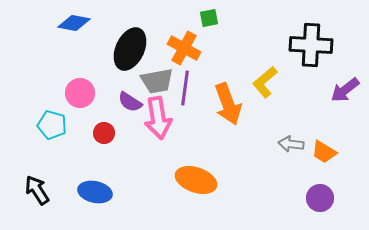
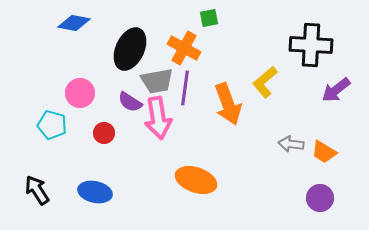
purple arrow: moved 9 px left
